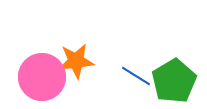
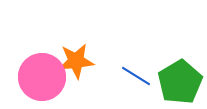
green pentagon: moved 6 px right, 1 px down
